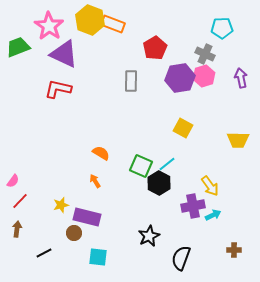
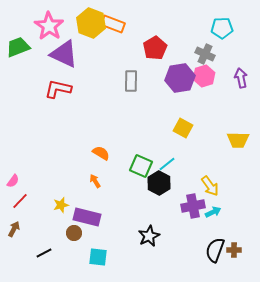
yellow hexagon: moved 1 px right, 3 px down
cyan arrow: moved 3 px up
brown arrow: moved 3 px left; rotated 21 degrees clockwise
black semicircle: moved 34 px right, 8 px up
